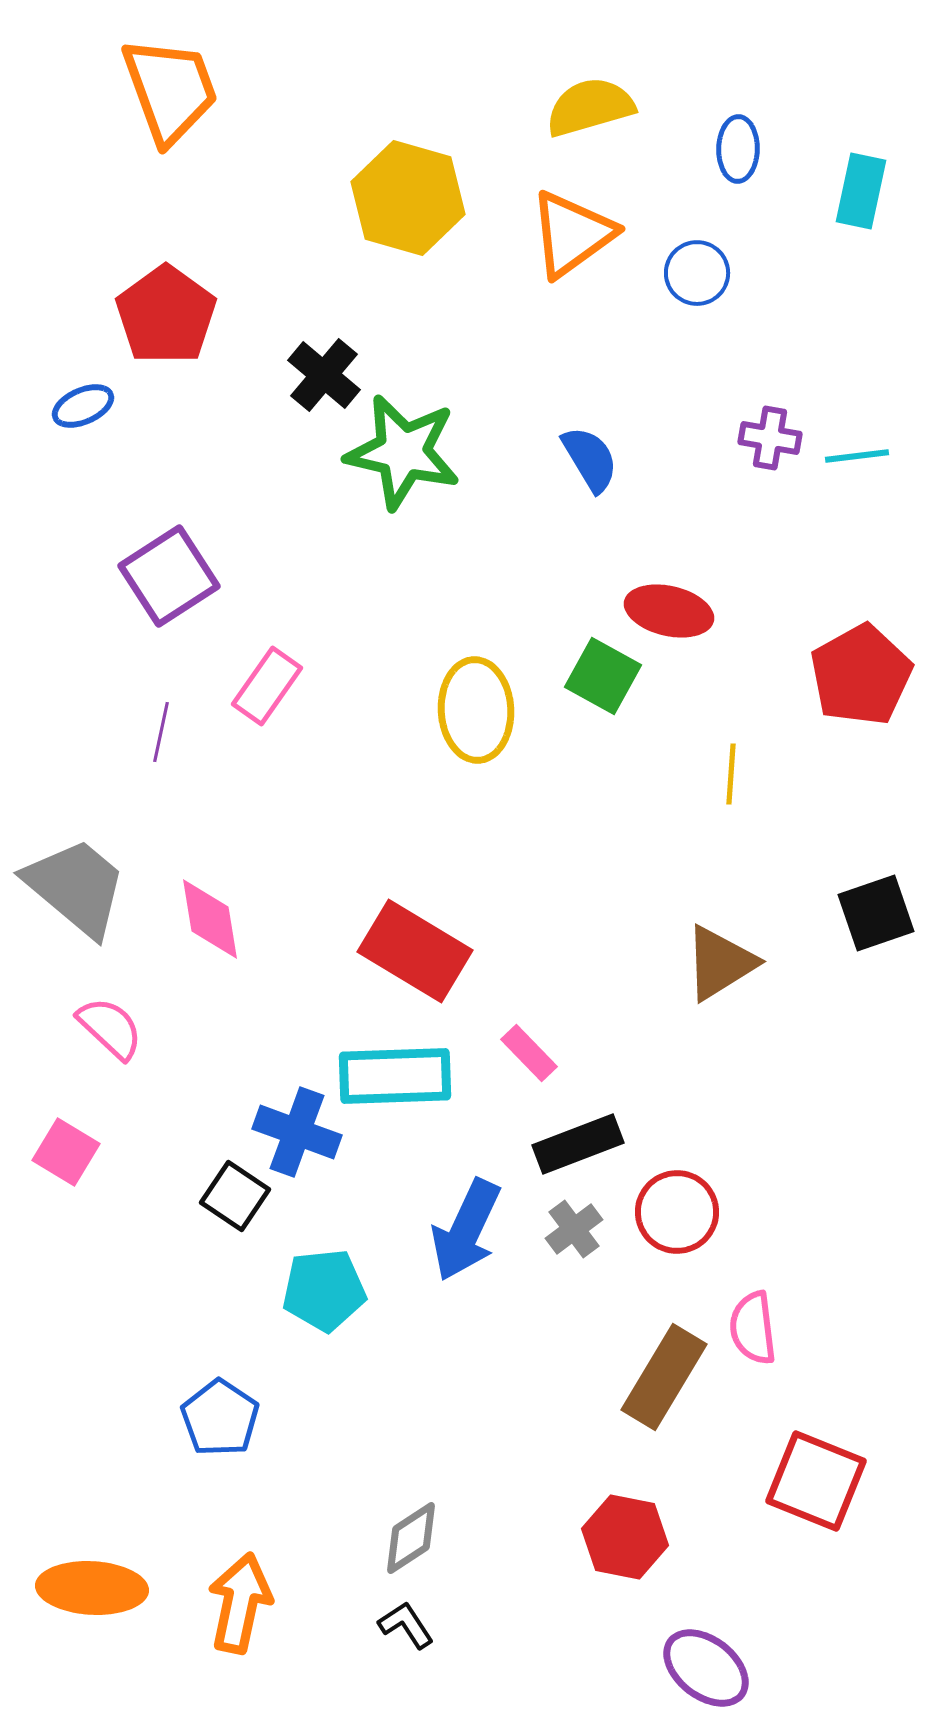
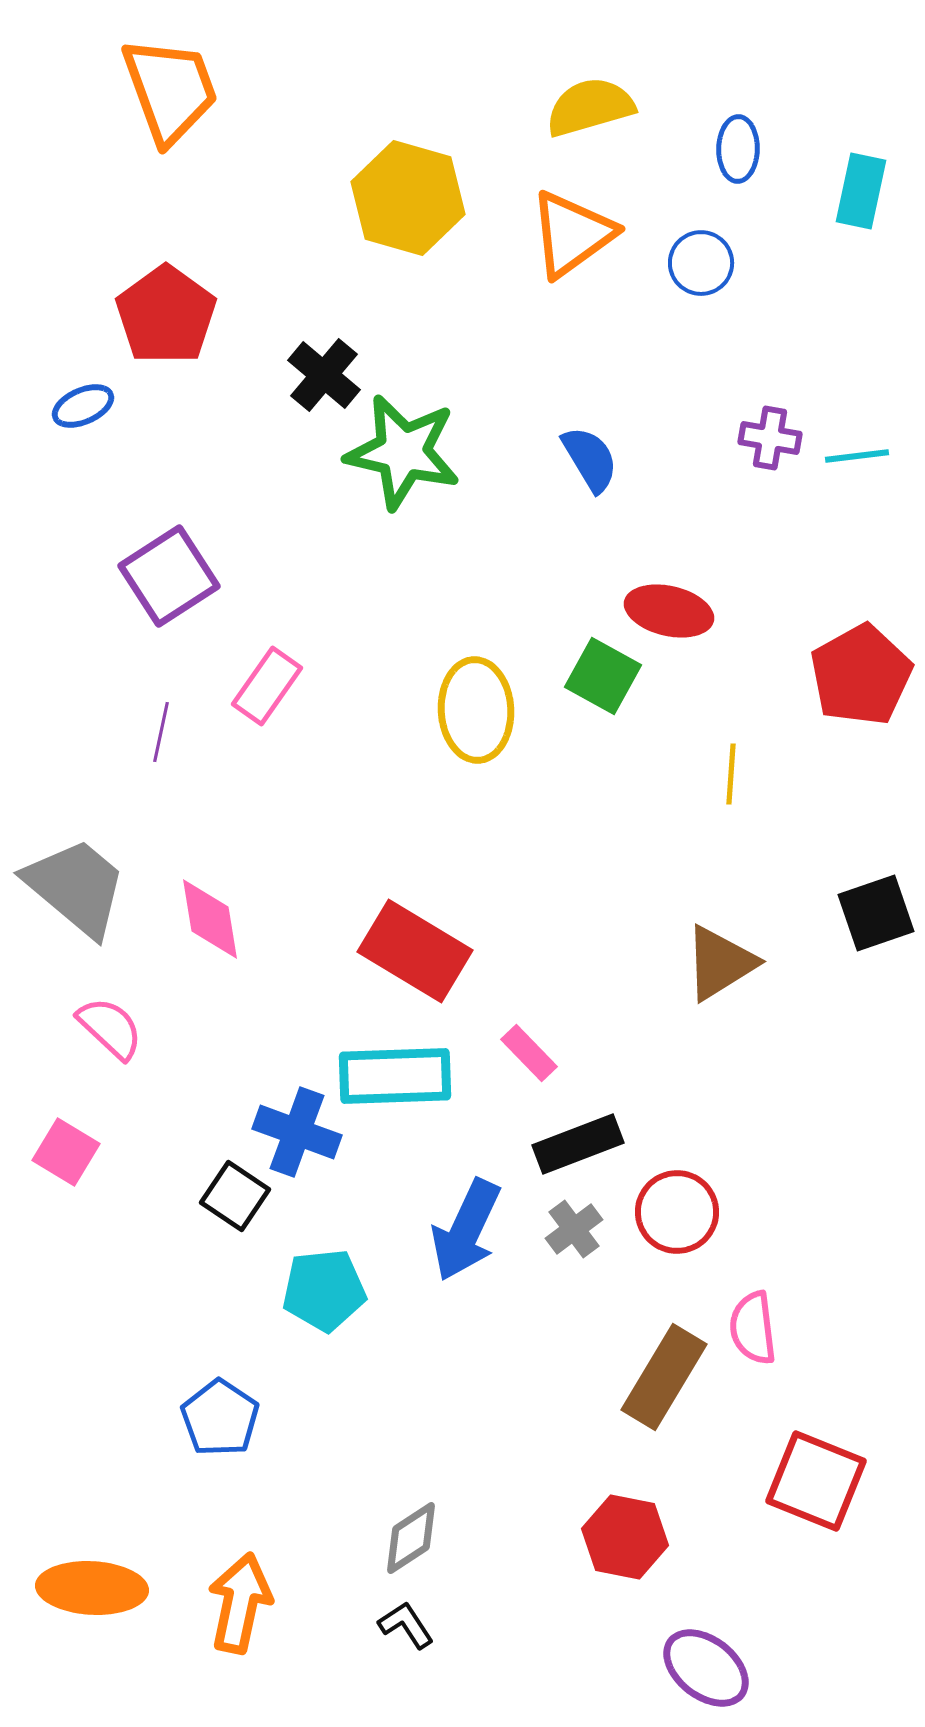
blue circle at (697, 273): moved 4 px right, 10 px up
